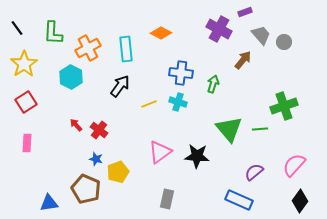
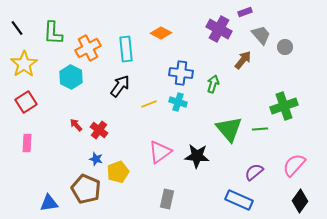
gray circle: moved 1 px right, 5 px down
